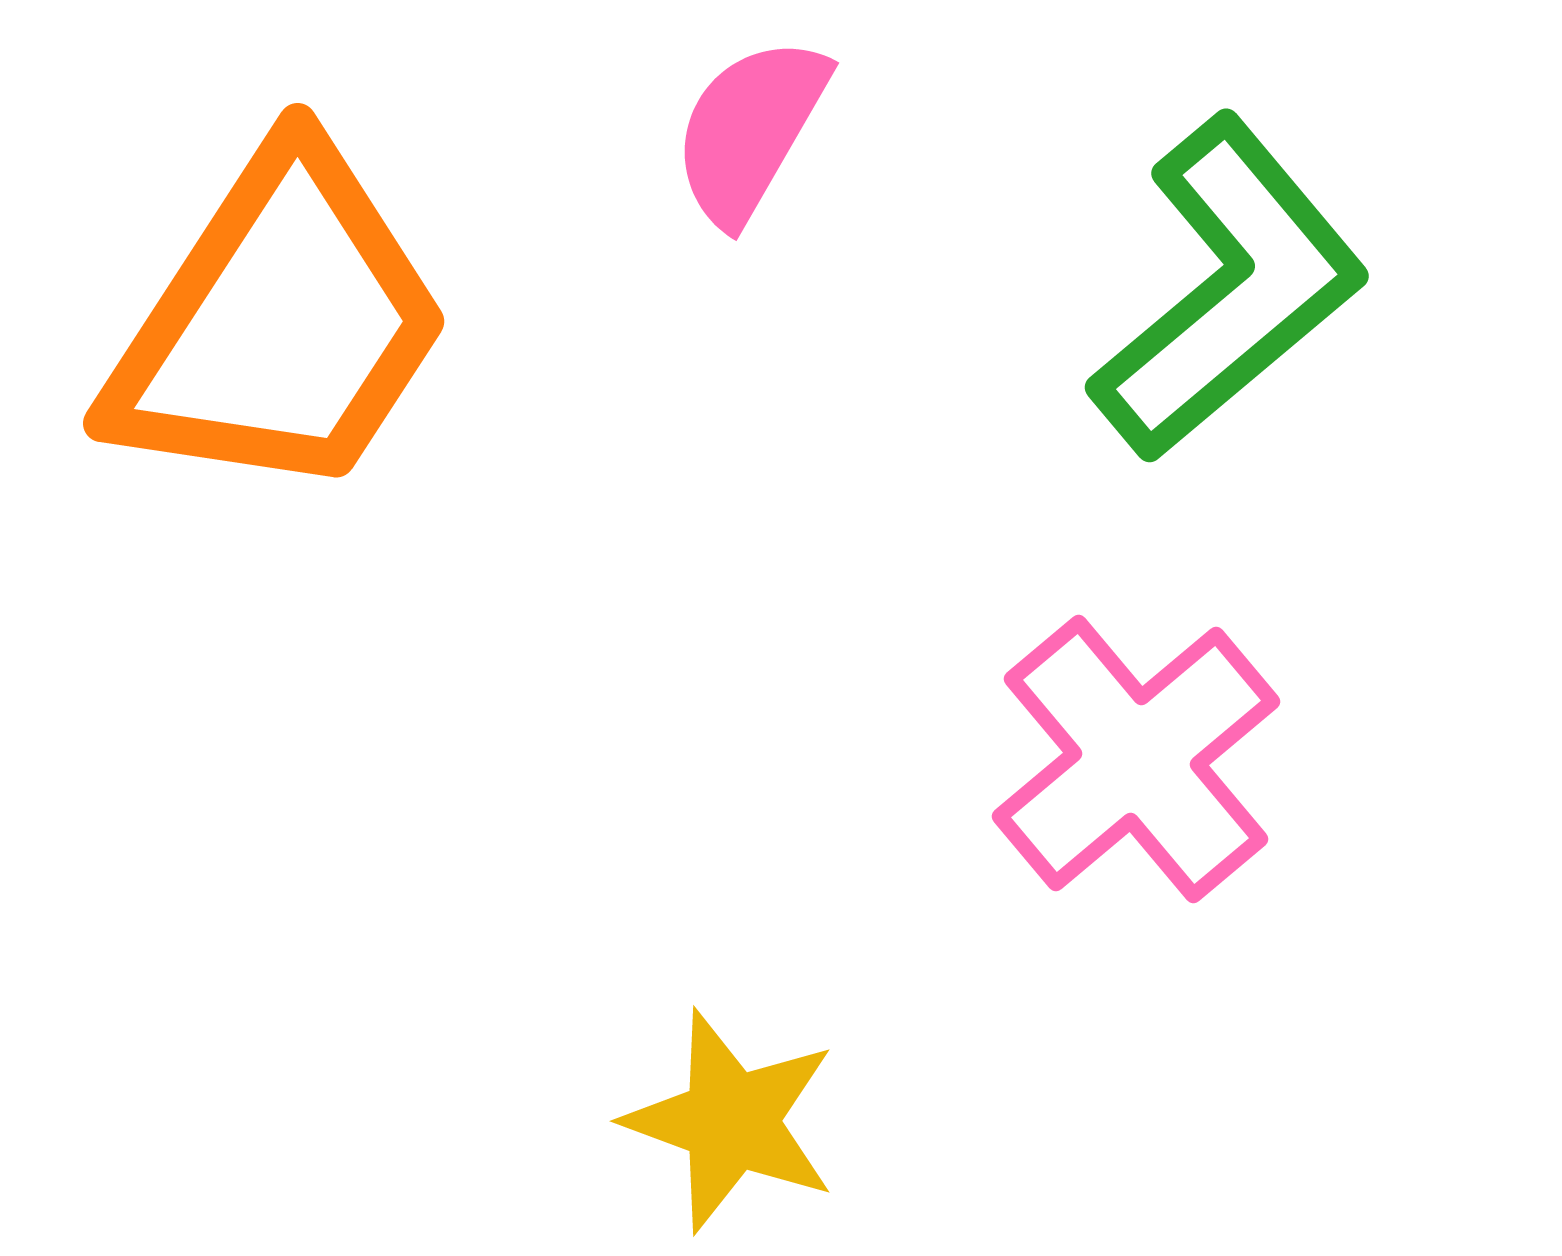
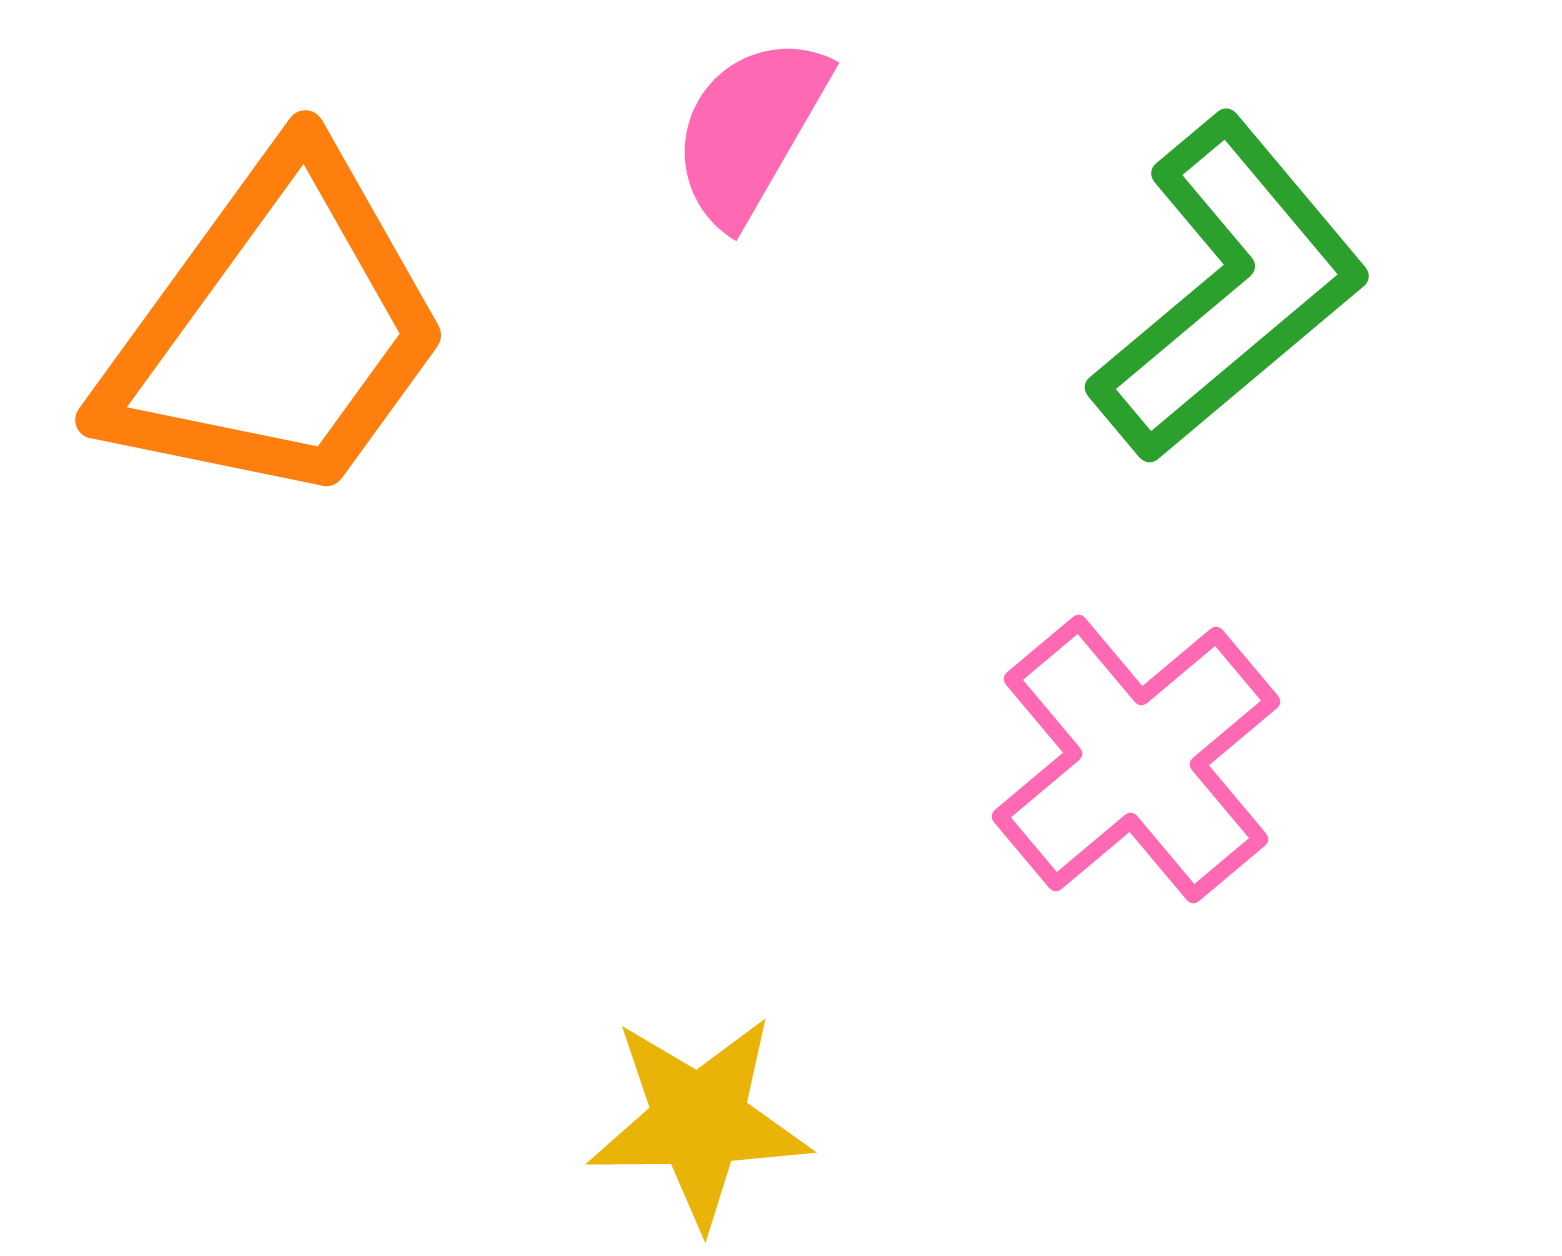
orange trapezoid: moved 3 px left, 6 px down; rotated 3 degrees clockwise
yellow star: moved 32 px left; rotated 21 degrees counterclockwise
